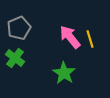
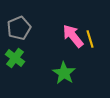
pink arrow: moved 3 px right, 1 px up
